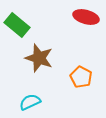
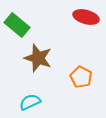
brown star: moved 1 px left
